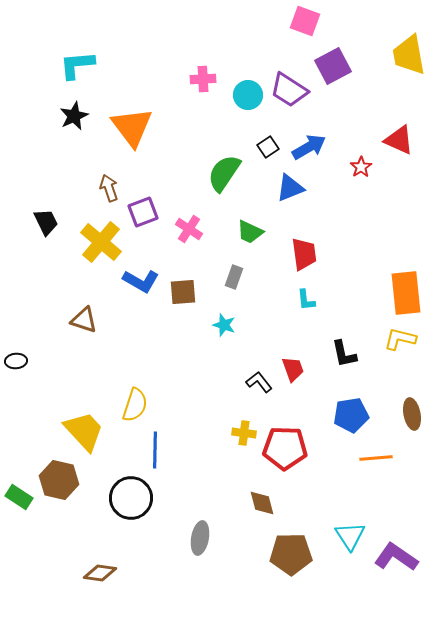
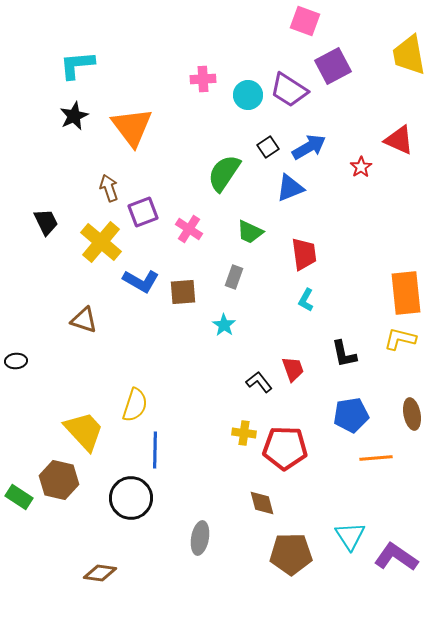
cyan L-shape at (306, 300): rotated 35 degrees clockwise
cyan star at (224, 325): rotated 15 degrees clockwise
